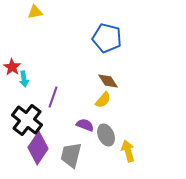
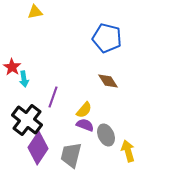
yellow semicircle: moved 19 px left, 10 px down
